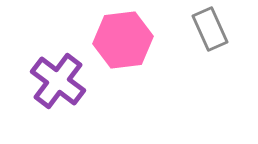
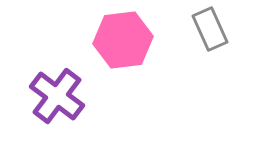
purple cross: moved 1 px left, 15 px down
